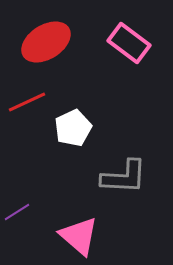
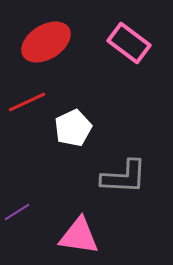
pink triangle: rotated 33 degrees counterclockwise
